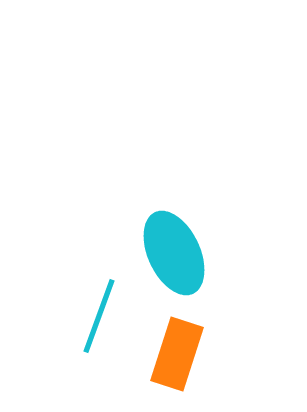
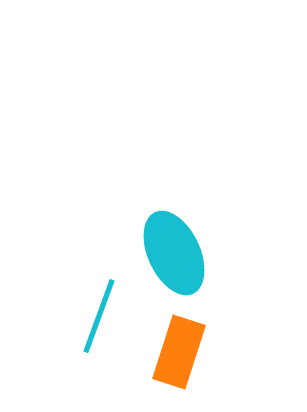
orange rectangle: moved 2 px right, 2 px up
